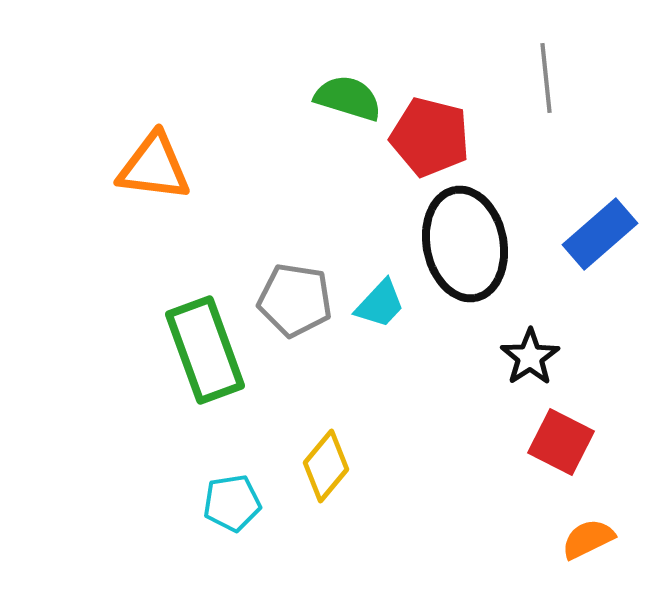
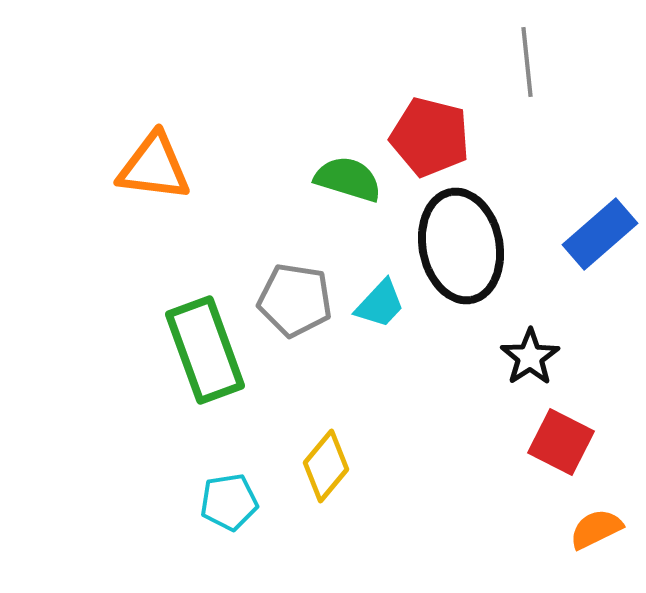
gray line: moved 19 px left, 16 px up
green semicircle: moved 81 px down
black ellipse: moved 4 px left, 2 px down
cyan pentagon: moved 3 px left, 1 px up
orange semicircle: moved 8 px right, 10 px up
